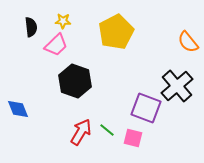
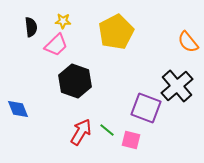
pink square: moved 2 px left, 2 px down
